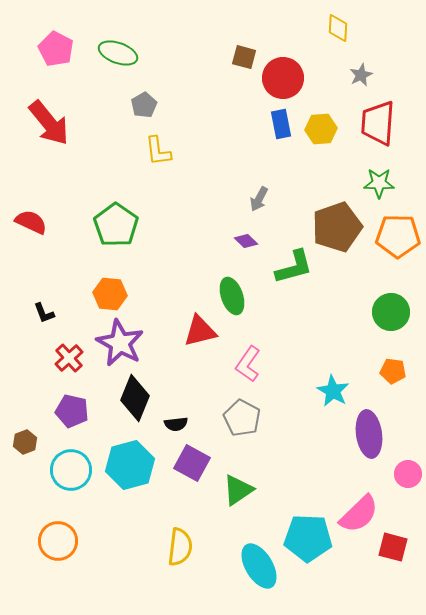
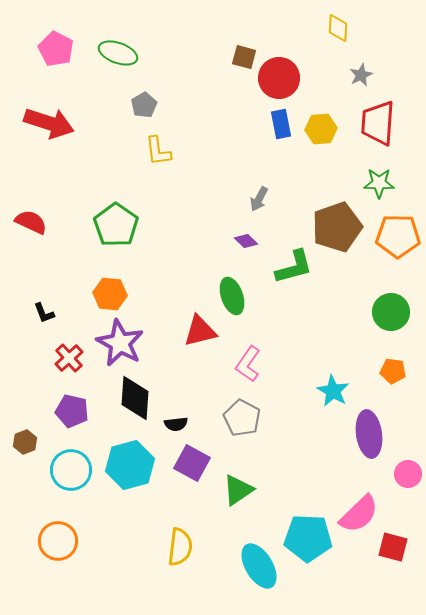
red circle at (283, 78): moved 4 px left
red arrow at (49, 123): rotated 33 degrees counterclockwise
black diamond at (135, 398): rotated 18 degrees counterclockwise
